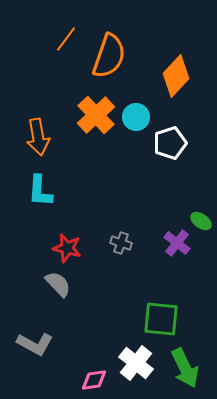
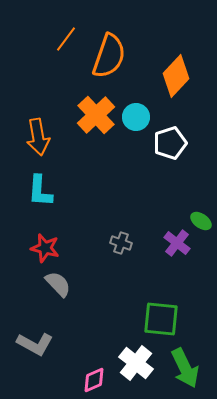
red star: moved 22 px left
pink diamond: rotated 16 degrees counterclockwise
